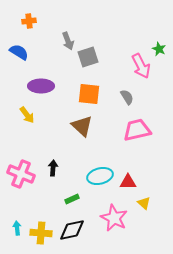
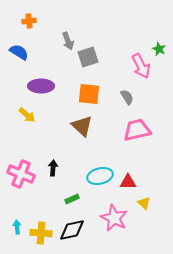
yellow arrow: rotated 12 degrees counterclockwise
cyan arrow: moved 1 px up
